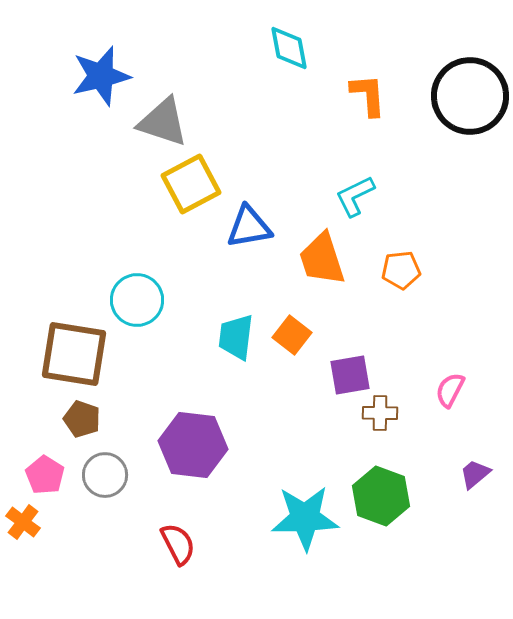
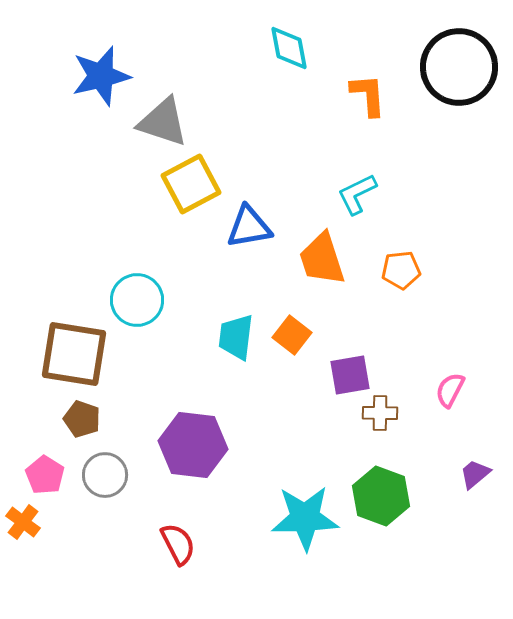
black circle: moved 11 px left, 29 px up
cyan L-shape: moved 2 px right, 2 px up
